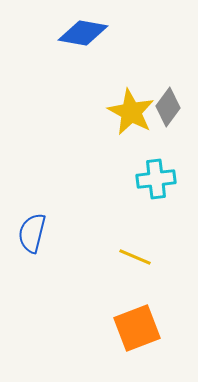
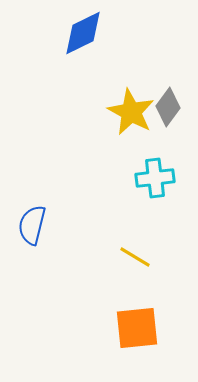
blue diamond: rotated 36 degrees counterclockwise
cyan cross: moved 1 px left, 1 px up
blue semicircle: moved 8 px up
yellow line: rotated 8 degrees clockwise
orange square: rotated 15 degrees clockwise
